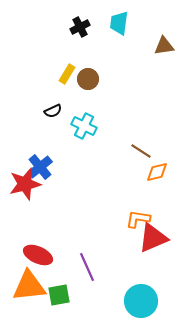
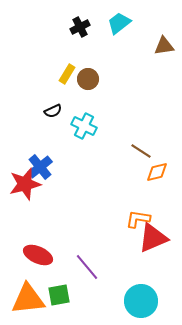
cyan trapezoid: rotated 45 degrees clockwise
purple line: rotated 16 degrees counterclockwise
orange triangle: moved 1 px left, 13 px down
